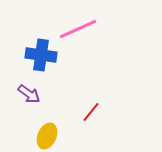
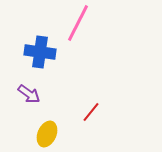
pink line: moved 6 px up; rotated 39 degrees counterclockwise
blue cross: moved 1 px left, 3 px up
yellow ellipse: moved 2 px up
